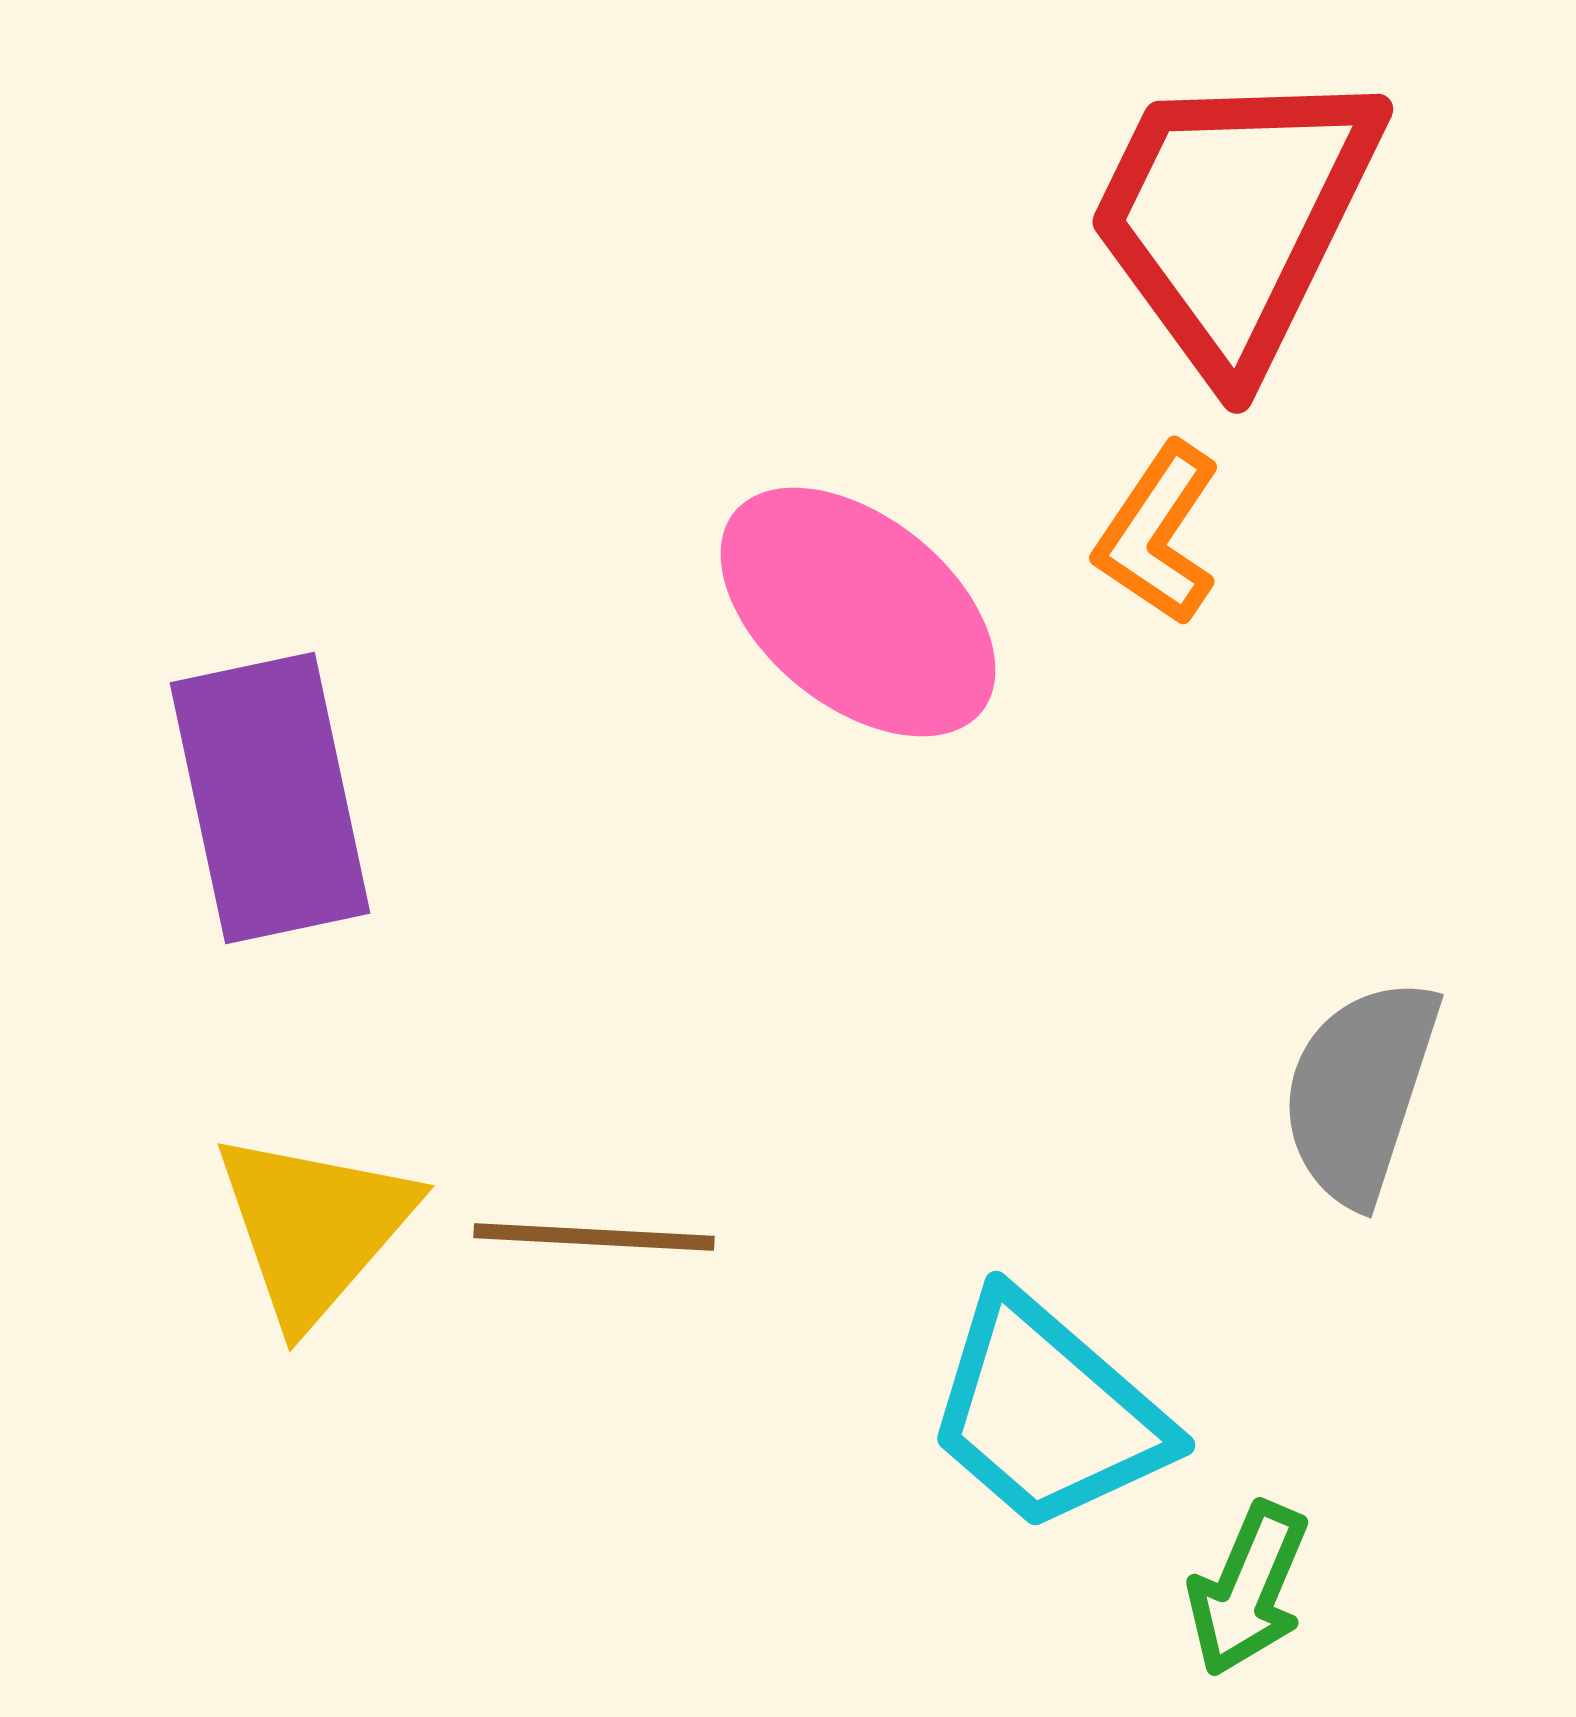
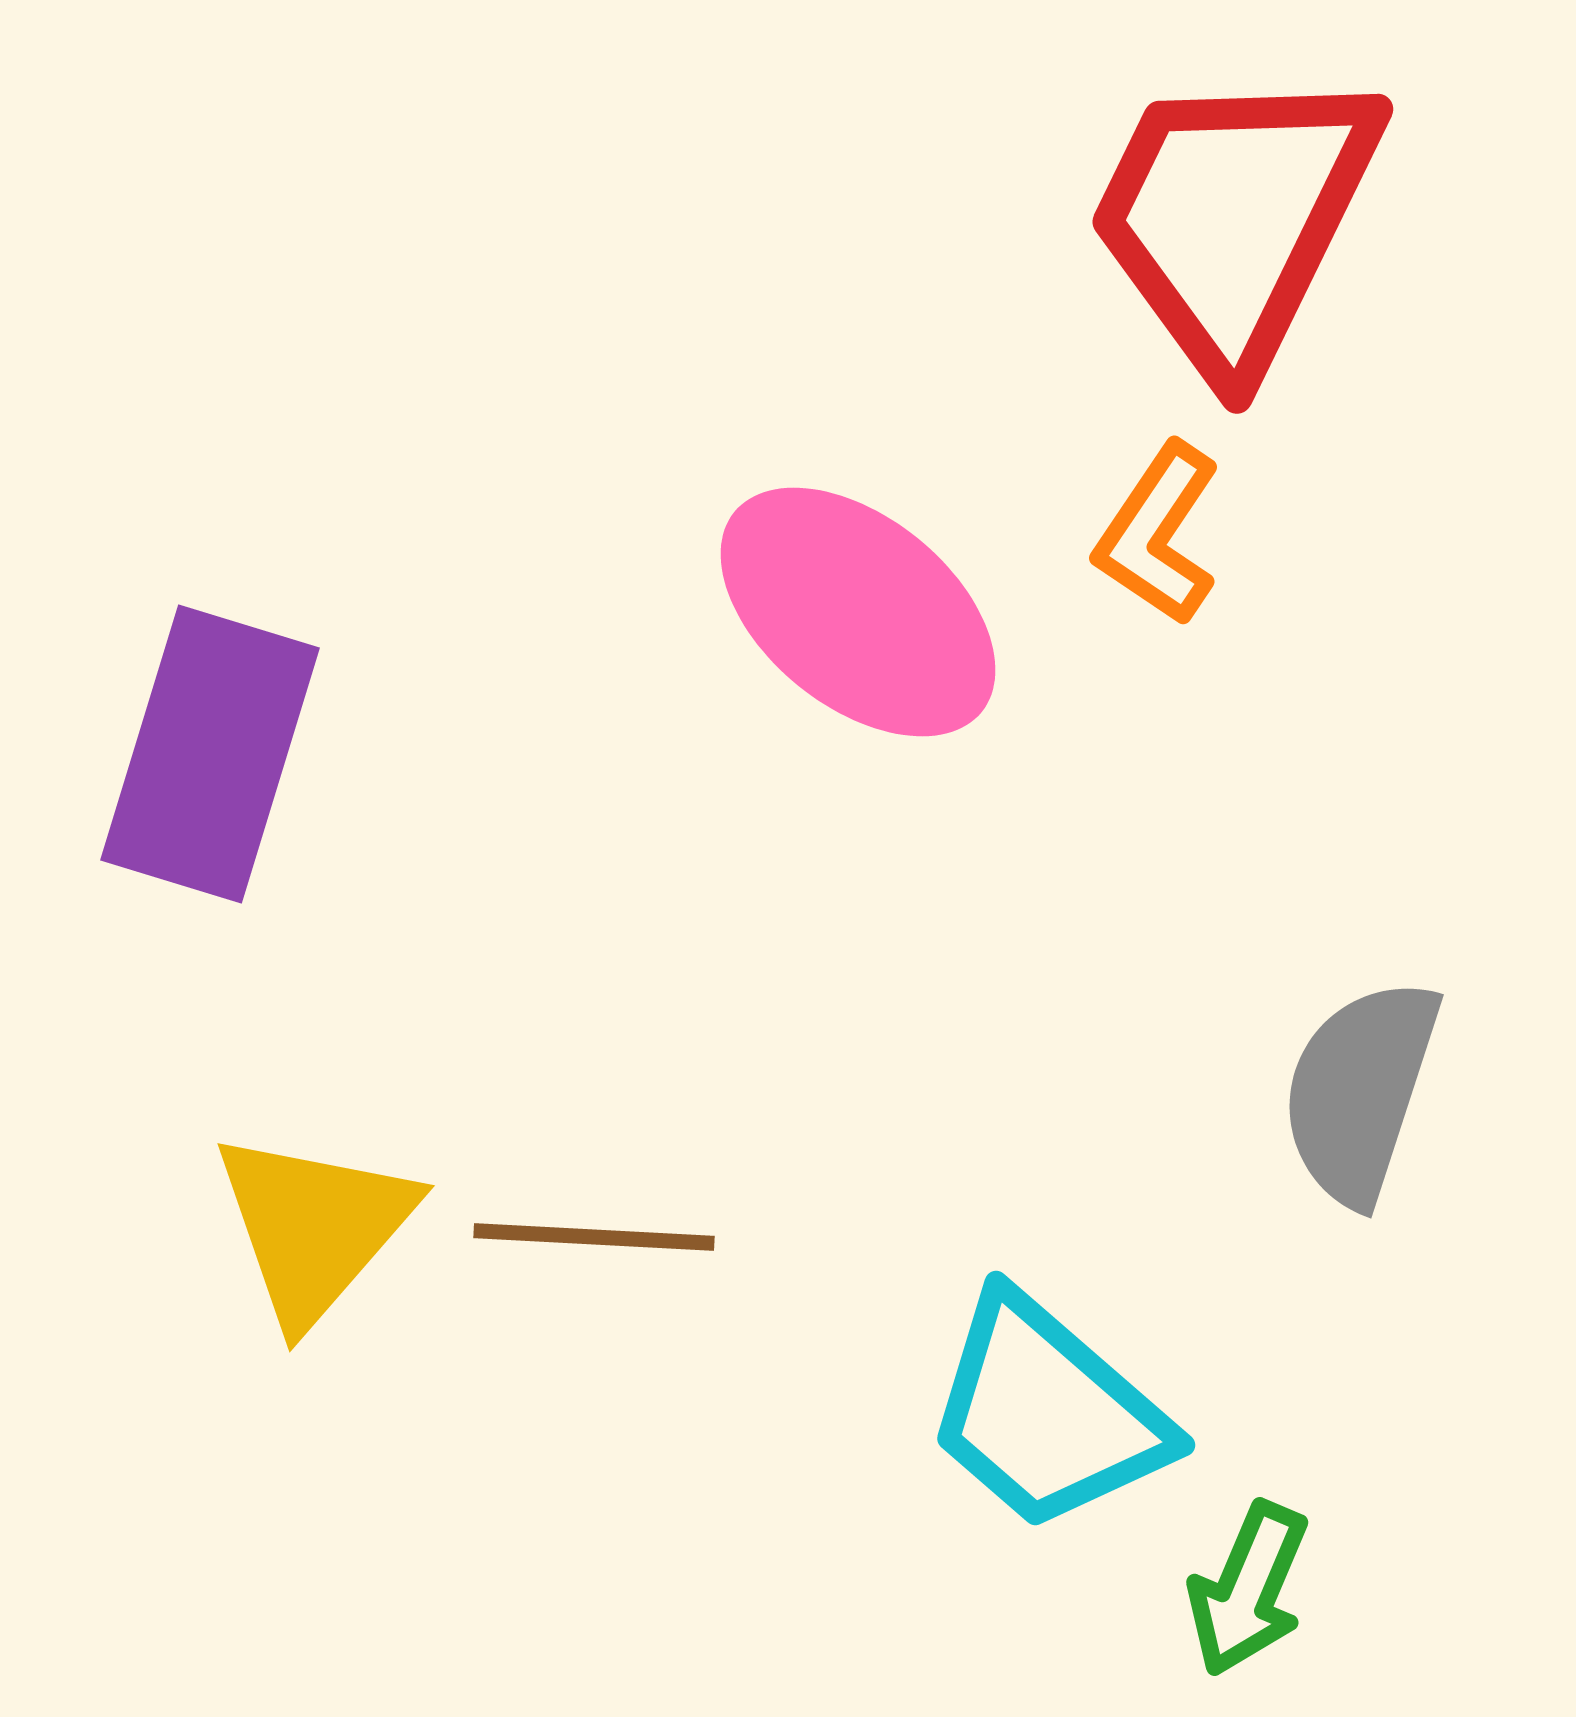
purple rectangle: moved 60 px left, 44 px up; rotated 29 degrees clockwise
